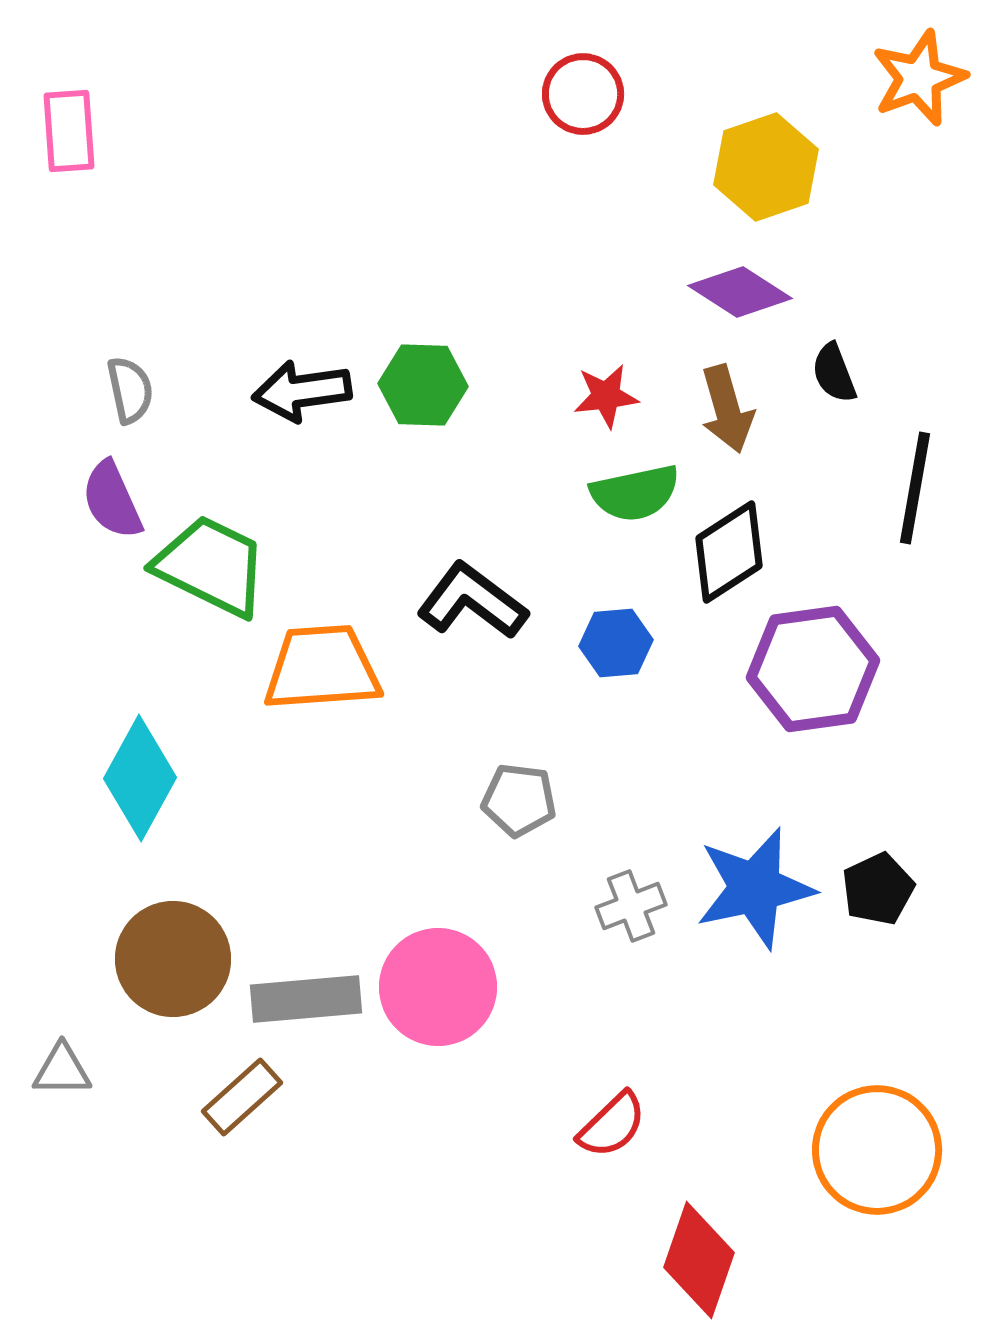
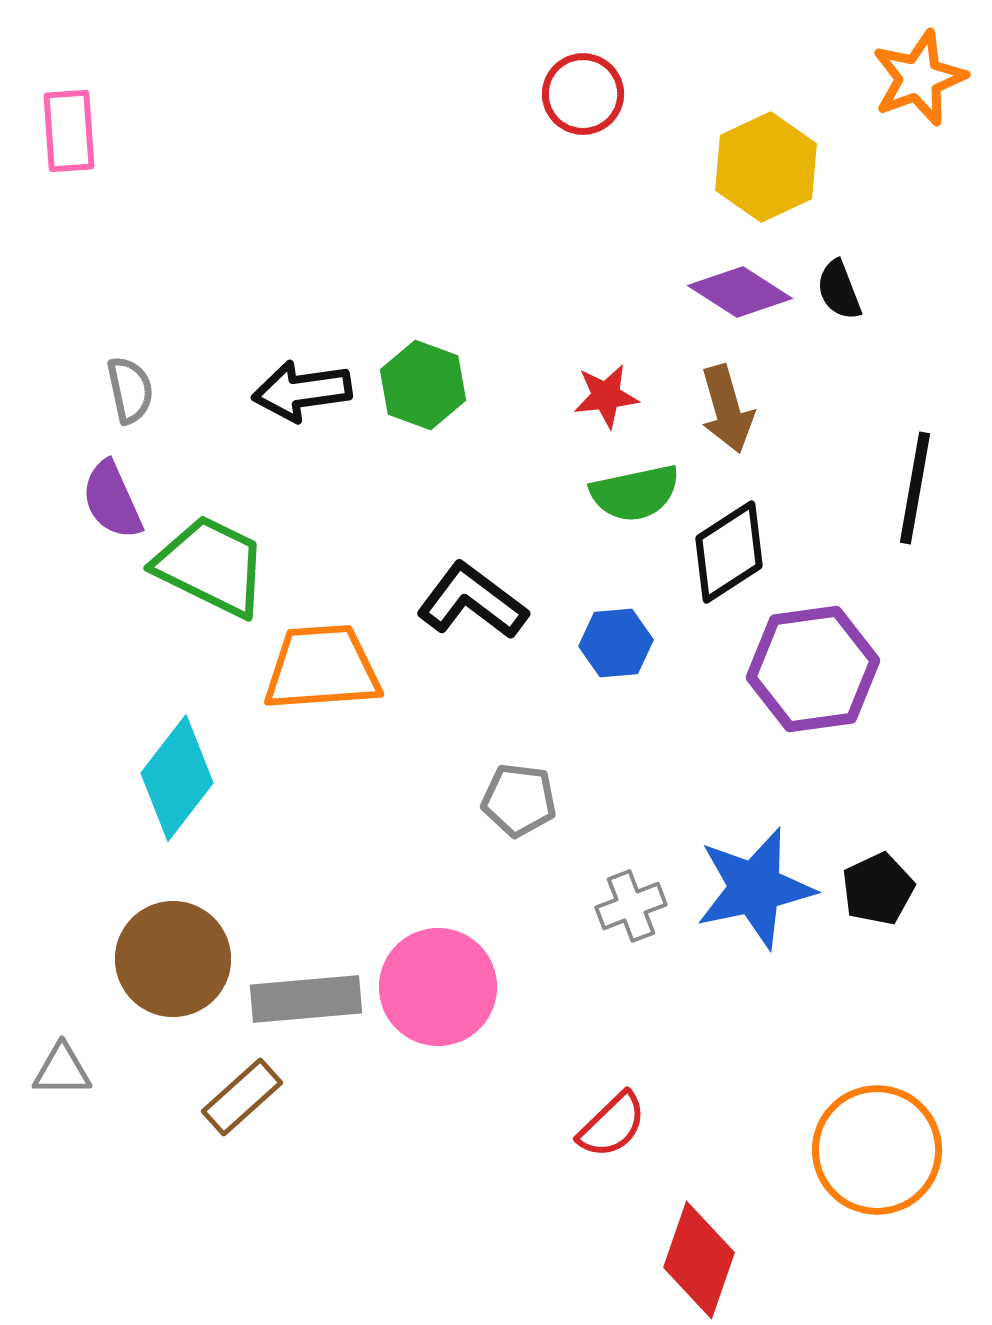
yellow hexagon: rotated 6 degrees counterclockwise
black semicircle: moved 5 px right, 83 px up
green hexagon: rotated 18 degrees clockwise
cyan diamond: moved 37 px right; rotated 9 degrees clockwise
